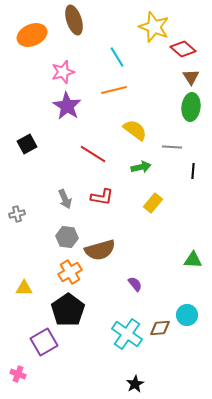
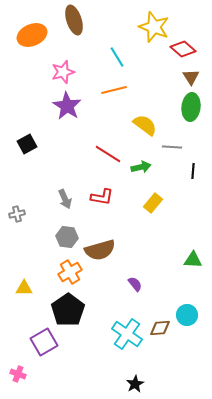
yellow semicircle: moved 10 px right, 5 px up
red line: moved 15 px right
